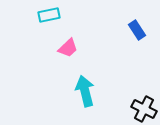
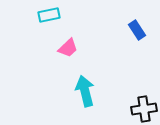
black cross: rotated 35 degrees counterclockwise
